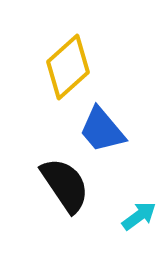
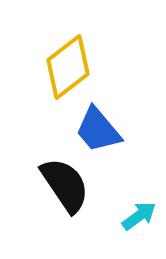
yellow diamond: rotated 4 degrees clockwise
blue trapezoid: moved 4 px left
